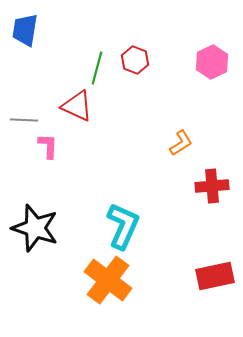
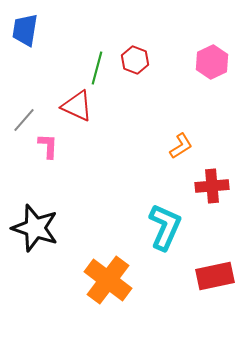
gray line: rotated 52 degrees counterclockwise
orange L-shape: moved 3 px down
cyan L-shape: moved 42 px right, 1 px down
